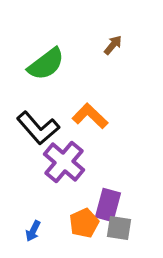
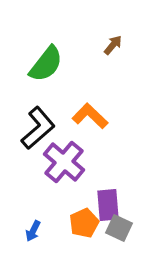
green semicircle: rotated 15 degrees counterclockwise
black L-shape: rotated 90 degrees counterclockwise
purple rectangle: rotated 20 degrees counterclockwise
gray square: rotated 16 degrees clockwise
